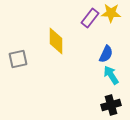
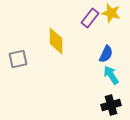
yellow star: rotated 12 degrees clockwise
